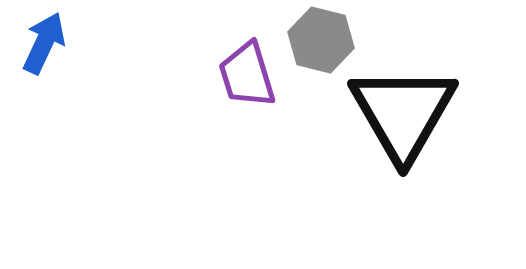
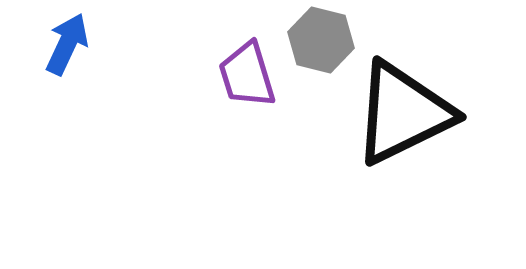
blue arrow: moved 23 px right, 1 px down
black triangle: rotated 34 degrees clockwise
